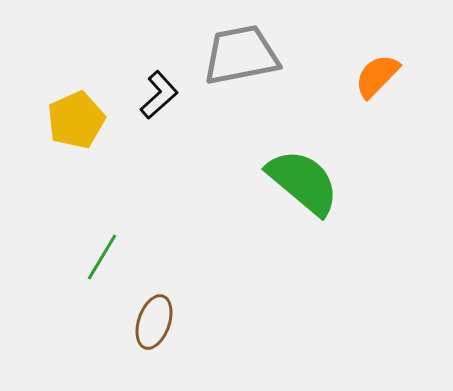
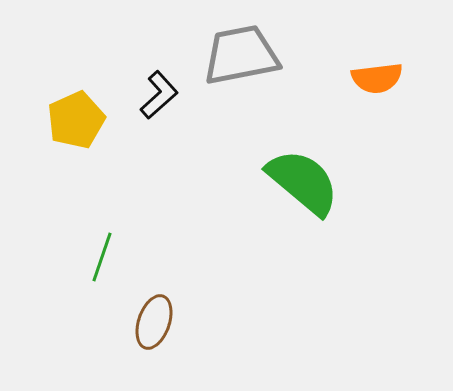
orange semicircle: moved 2 px down; rotated 141 degrees counterclockwise
green line: rotated 12 degrees counterclockwise
